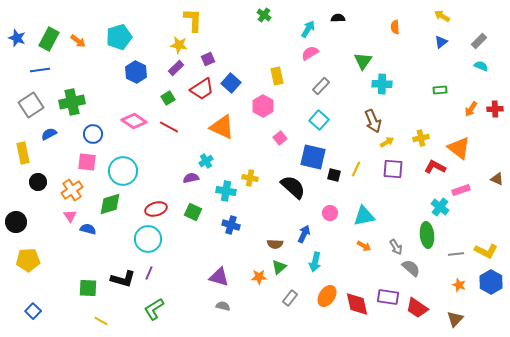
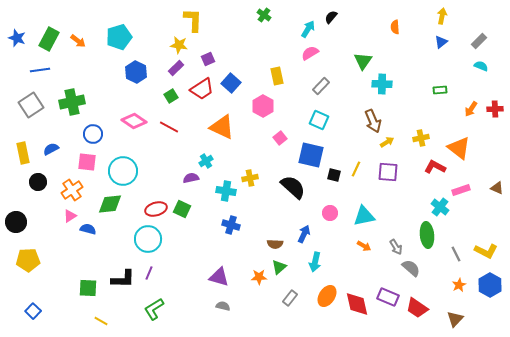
yellow arrow at (442, 16): rotated 70 degrees clockwise
black semicircle at (338, 18): moved 7 px left, 1 px up; rotated 48 degrees counterclockwise
green square at (168, 98): moved 3 px right, 2 px up
cyan square at (319, 120): rotated 18 degrees counterclockwise
blue semicircle at (49, 134): moved 2 px right, 15 px down
blue square at (313, 157): moved 2 px left, 2 px up
purple square at (393, 169): moved 5 px left, 3 px down
yellow cross at (250, 178): rotated 21 degrees counterclockwise
brown triangle at (497, 179): moved 9 px down
green diamond at (110, 204): rotated 10 degrees clockwise
green square at (193, 212): moved 11 px left, 3 px up
pink triangle at (70, 216): rotated 32 degrees clockwise
gray line at (456, 254): rotated 70 degrees clockwise
black L-shape at (123, 279): rotated 15 degrees counterclockwise
blue hexagon at (491, 282): moved 1 px left, 3 px down
orange star at (459, 285): rotated 24 degrees clockwise
purple rectangle at (388, 297): rotated 15 degrees clockwise
